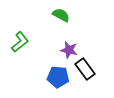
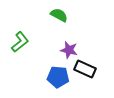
green semicircle: moved 2 px left
black rectangle: rotated 30 degrees counterclockwise
